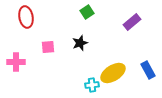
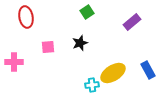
pink cross: moved 2 px left
